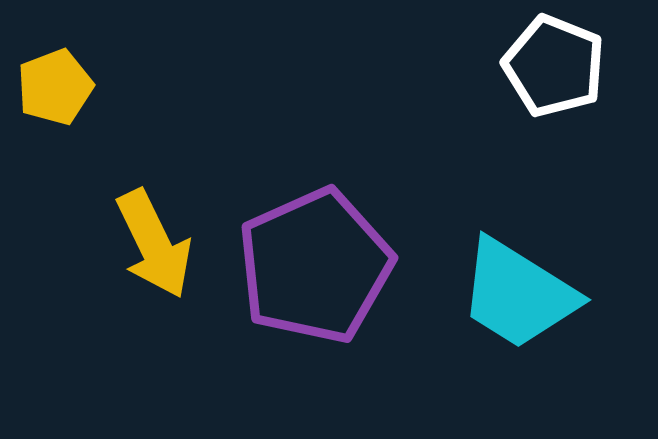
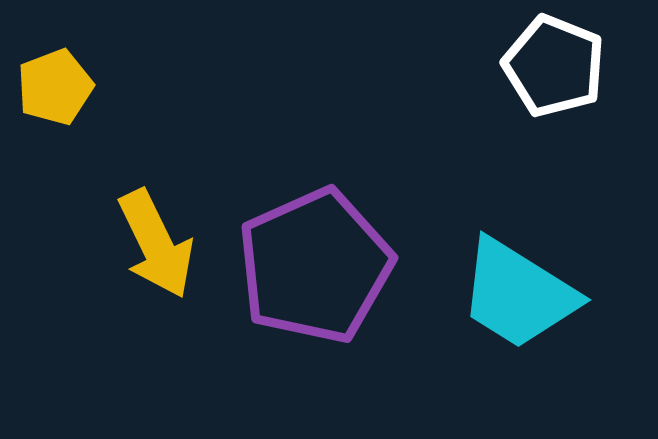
yellow arrow: moved 2 px right
